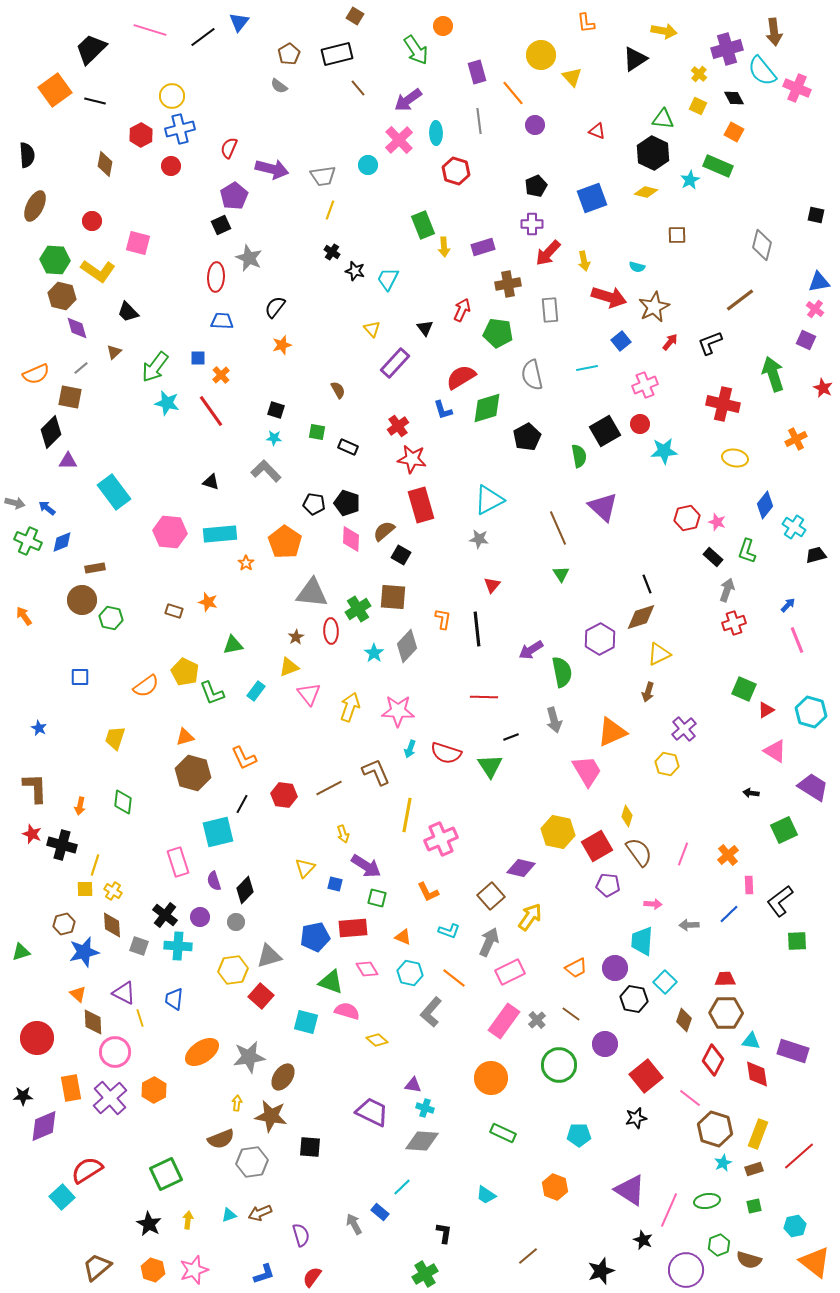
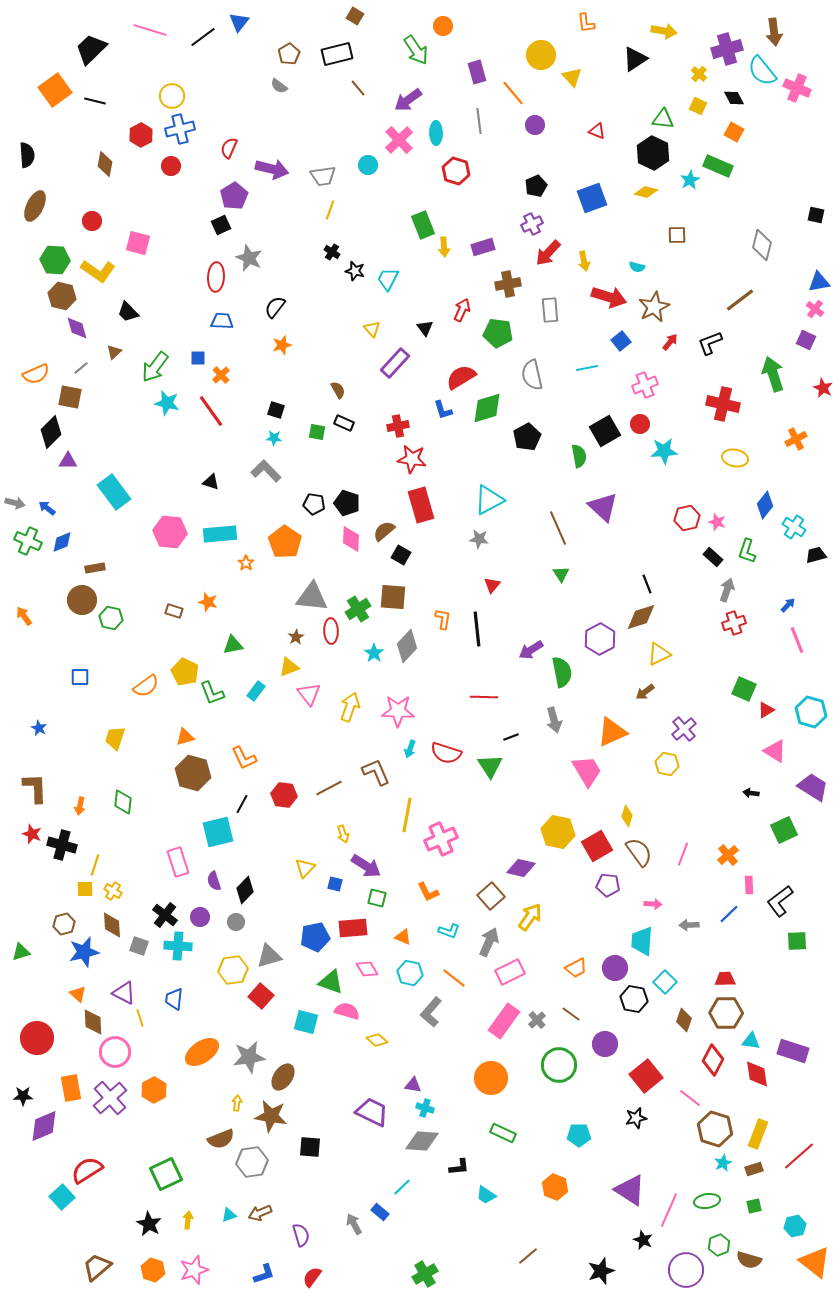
purple cross at (532, 224): rotated 25 degrees counterclockwise
red cross at (398, 426): rotated 25 degrees clockwise
black rectangle at (348, 447): moved 4 px left, 24 px up
gray triangle at (312, 593): moved 4 px down
brown arrow at (648, 692): moved 3 px left; rotated 36 degrees clockwise
black L-shape at (444, 1233): moved 15 px right, 66 px up; rotated 75 degrees clockwise
